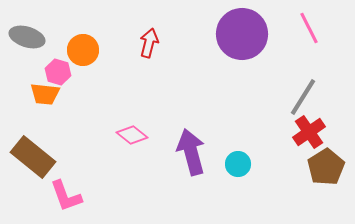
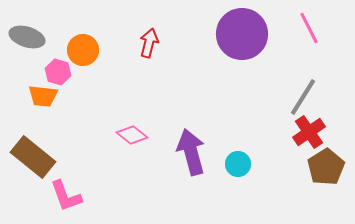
orange trapezoid: moved 2 px left, 2 px down
